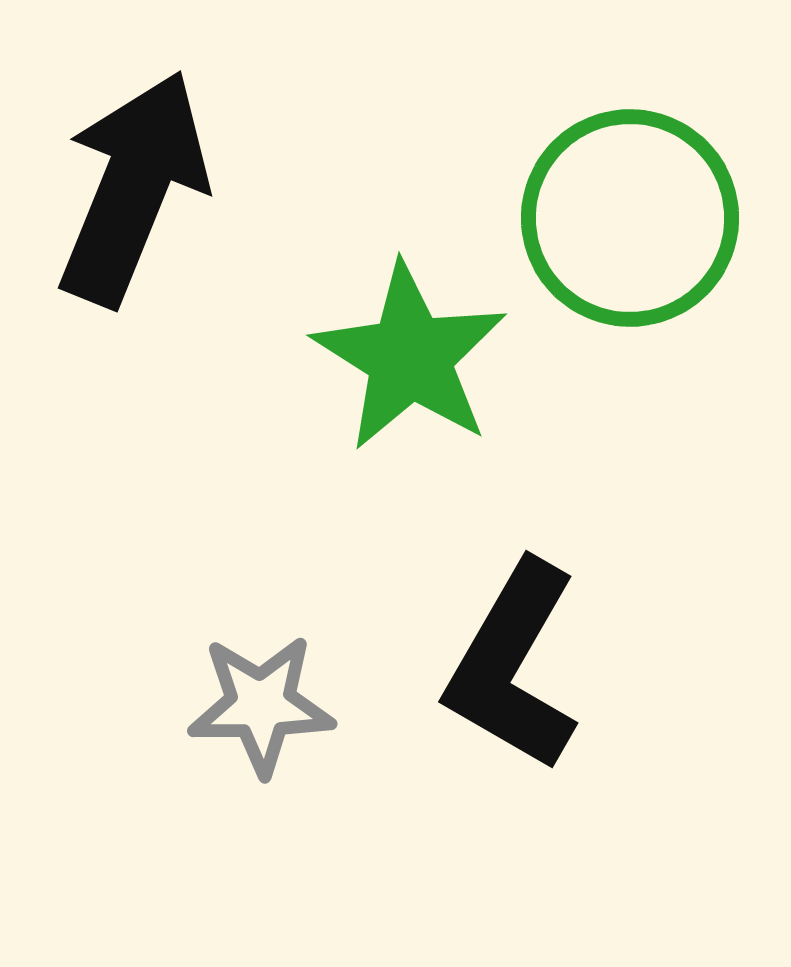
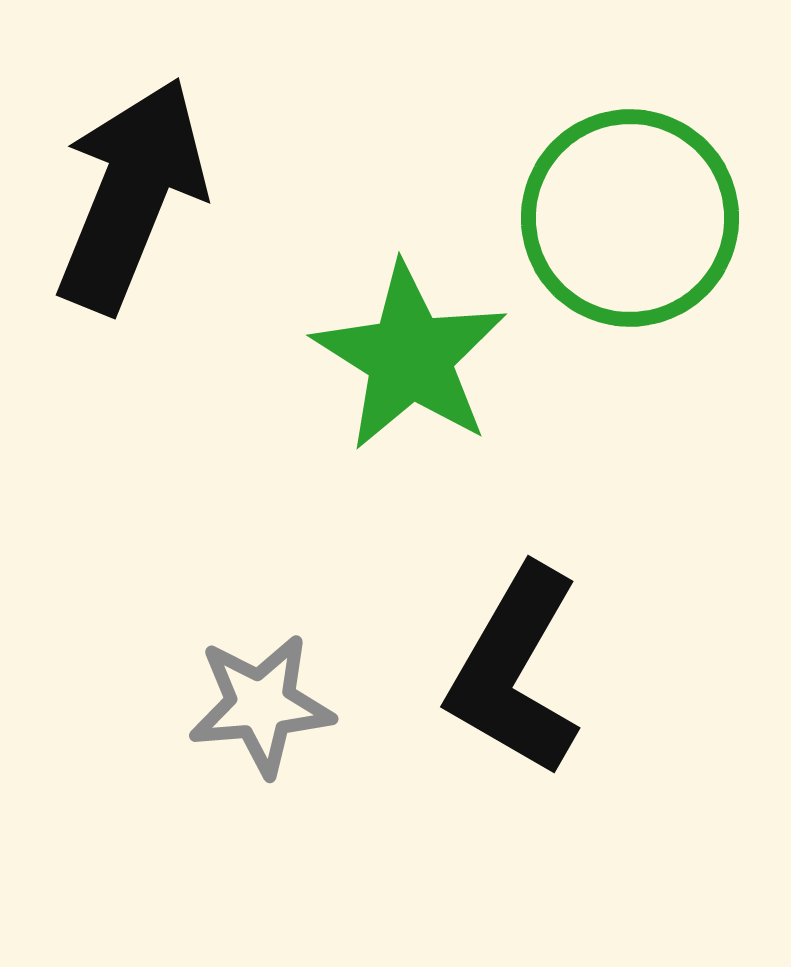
black arrow: moved 2 px left, 7 px down
black L-shape: moved 2 px right, 5 px down
gray star: rotated 4 degrees counterclockwise
